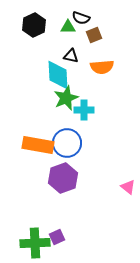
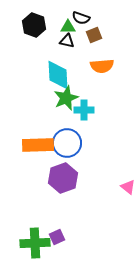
black hexagon: rotated 15 degrees counterclockwise
black triangle: moved 4 px left, 15 px up
orange semicircle: moved 1 px up
orange rectangle: rotated 12 degrees counterclockwise
